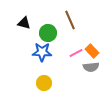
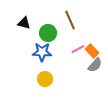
pink line: moved 2 px right, 4 px up
gray semicircle: moved 4 px right, 2 px up; rotated 42 degrees counterclockwise
yellow circle: moved 1 px right, 4 px up
